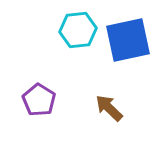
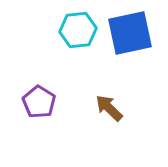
blue square: moved 2 px right, 7 px up
purple pentagon: moved 2 px down
